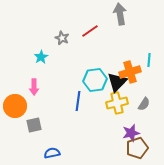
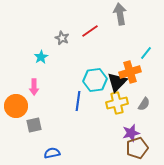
cyan line: moved 3 px left, 7 px up; rotated 32 degrees clockwise
orange circle: moved 1 px right
